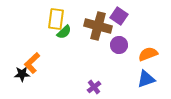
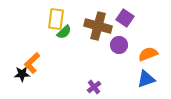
purple square: moved 6 px right, 2 px down
